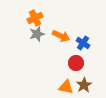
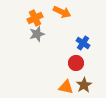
orange arrow: moved 1 px right, 24 px up
